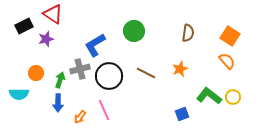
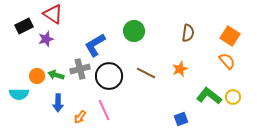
orange circle: moved 1 px right, 3 px down
green arrow: moved 4 px left, 5 px up; rotated 91 degrees counterclockwise
blue square: moved 1 px left, 5 px down
